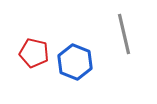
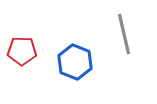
red pentagon: moved 12 px left, 2 px up; rotated 12 degrees counterclockwise
